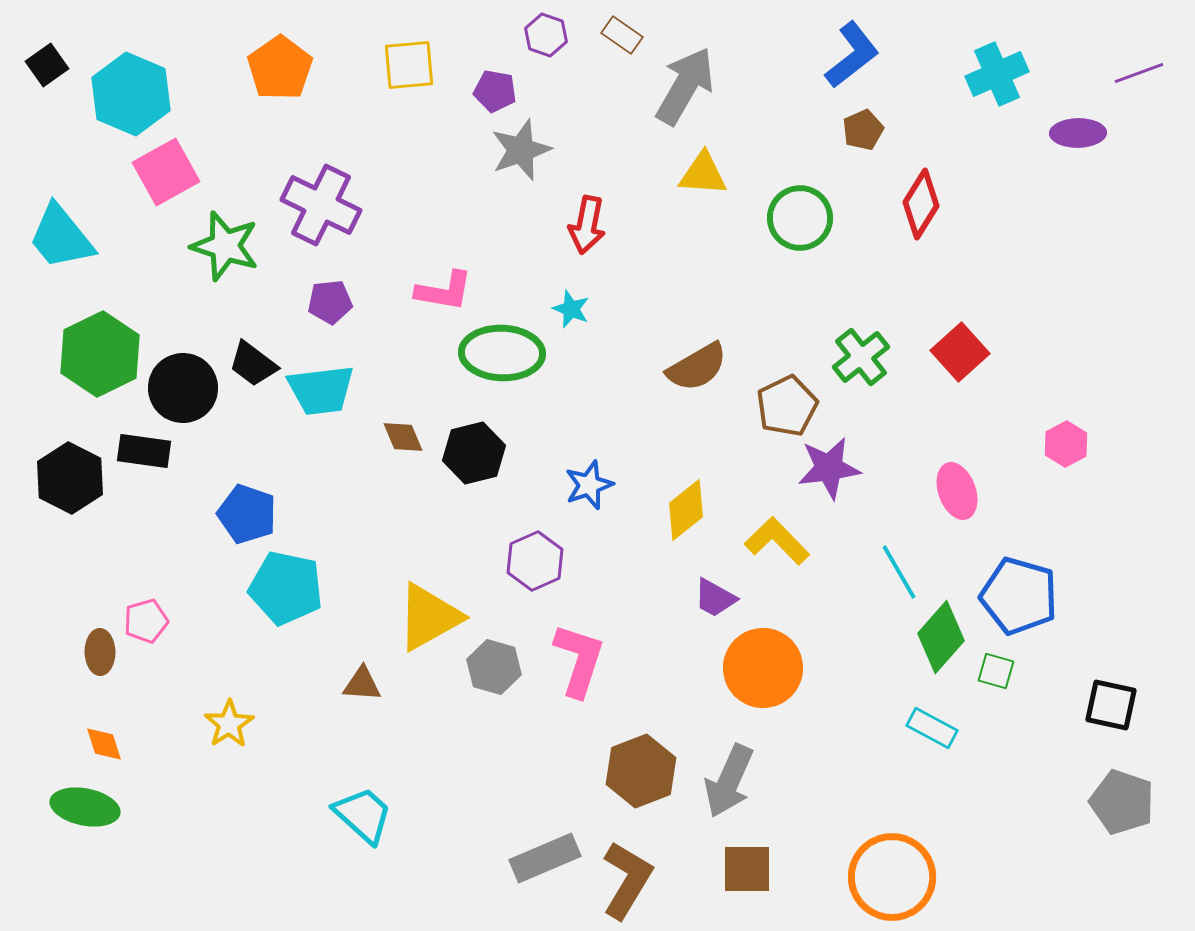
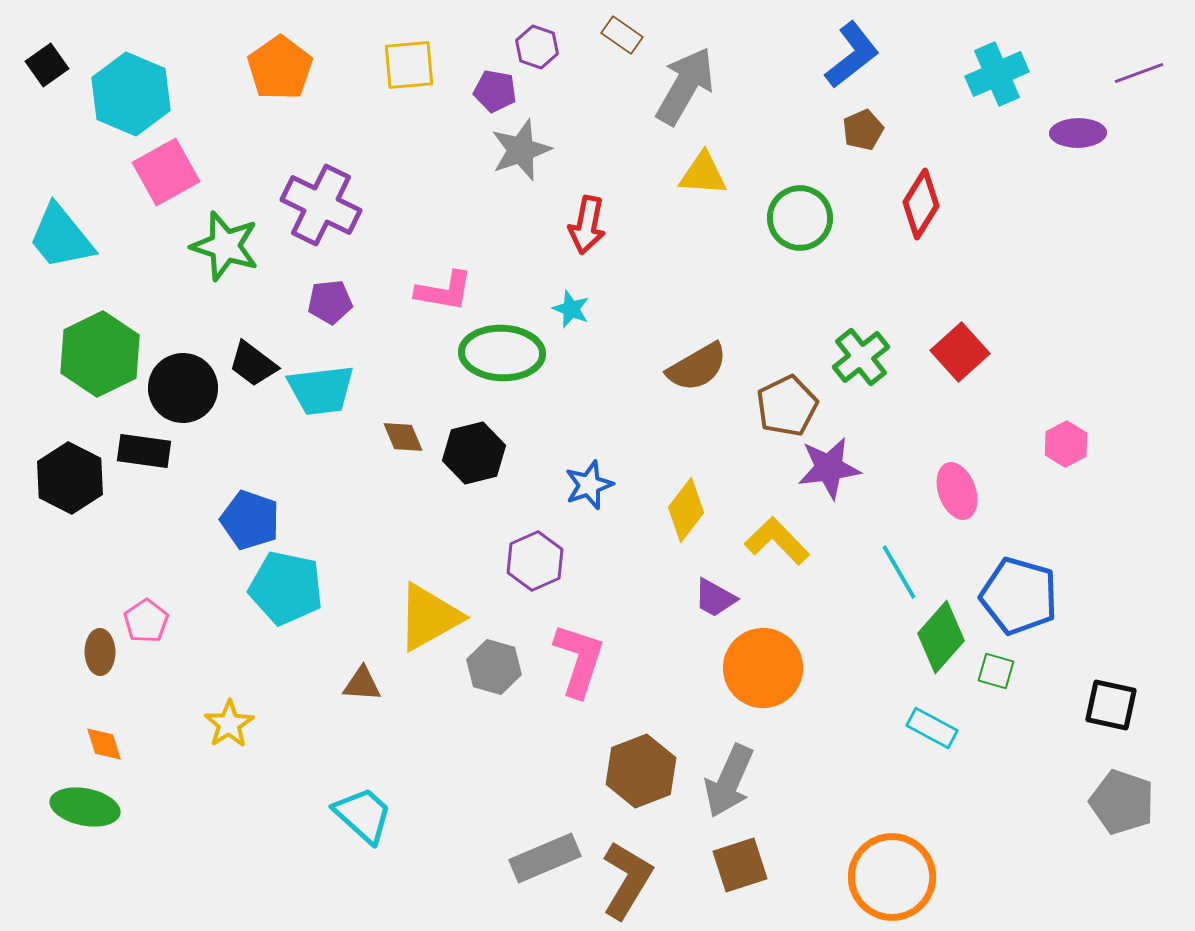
purple hexagon at (546, 35): moved 9 px left, 12 px down
yellow diamond at (686, 510): rotated 14 degrees counterclockwise
blue pentagon at (247, 514): moved 3 px right, 6 px down
pink pentagon at (146, 621): rotated 18 degrees counterclockwise
brown square at (747, 869): moved 7 px left, 4 px up; rotated 18 degrees counterclockwise
